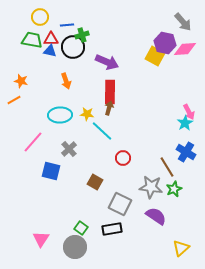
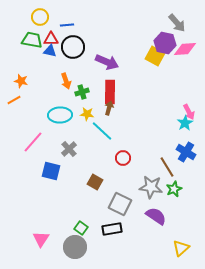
gray arrow: moved 6 px left, 1 px down
green cross: moved 57 px down
